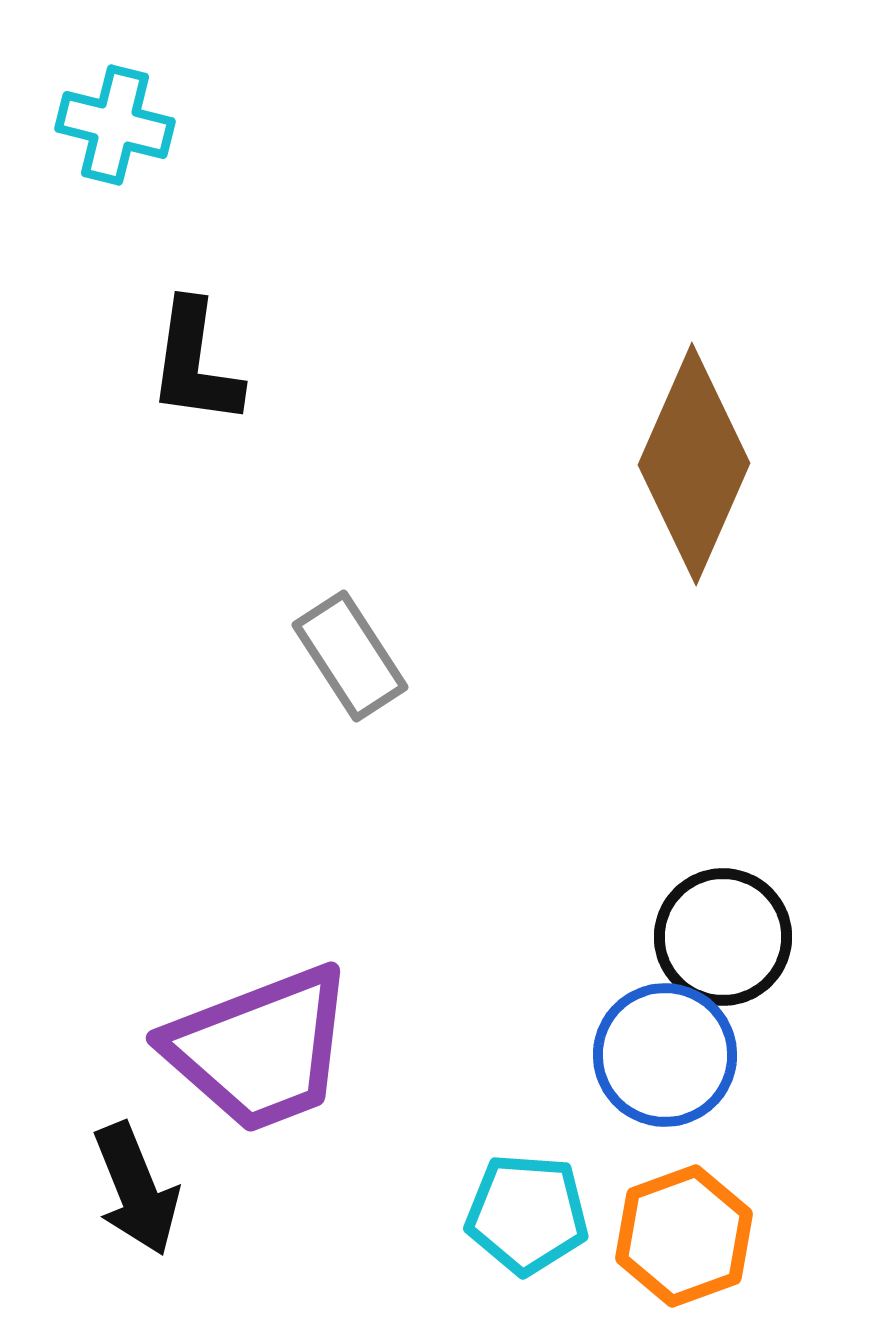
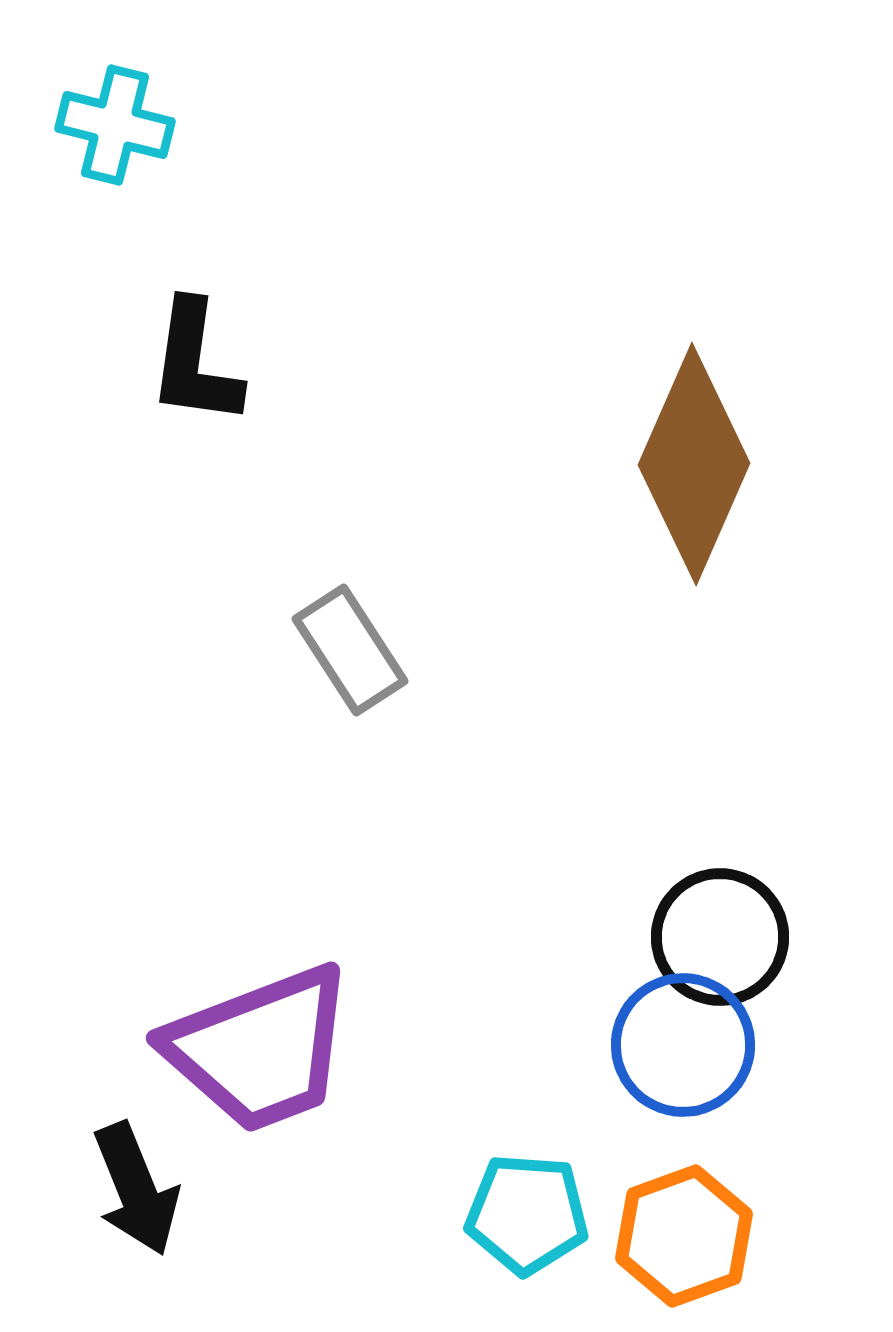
gray rectangle: moved 6 px up
black circle: moved 3 px left
blue circle: moved 18 px right, 10 px up
